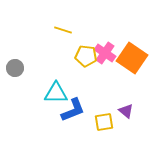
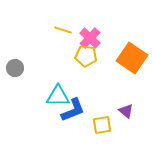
pink cross: moved 15 px left, 15 px up; rotated 10 degrees clockwise
cyan triangle: moved 2 px right, 3 px down
yellow square: moved 2 px left, 3 px down
